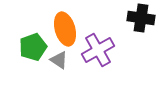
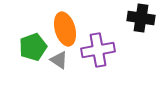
purple cross: rotated 20 degrees clockwise
